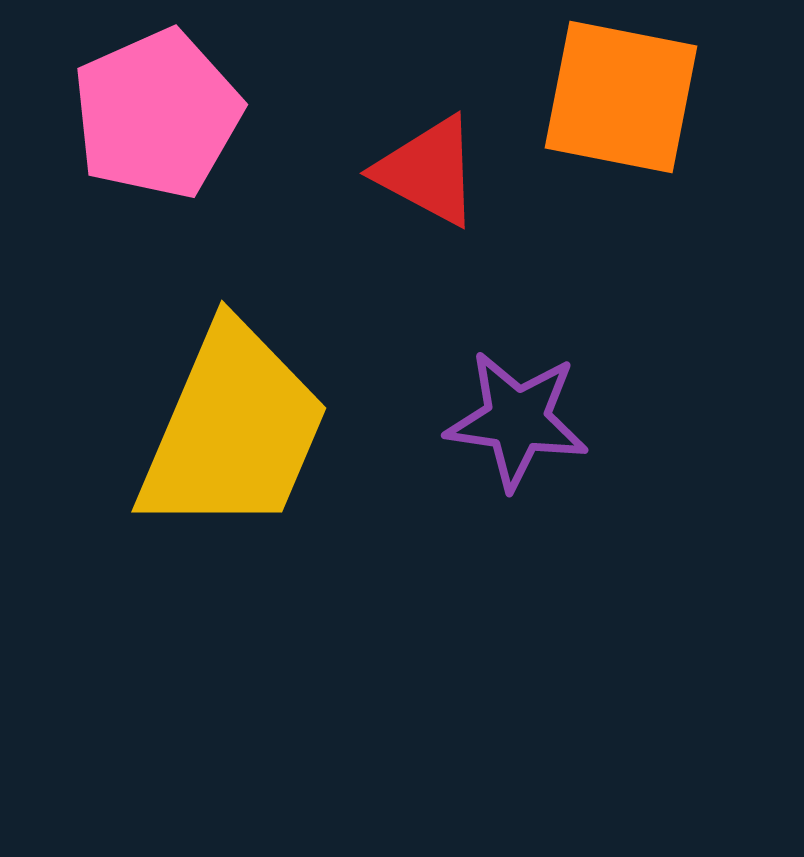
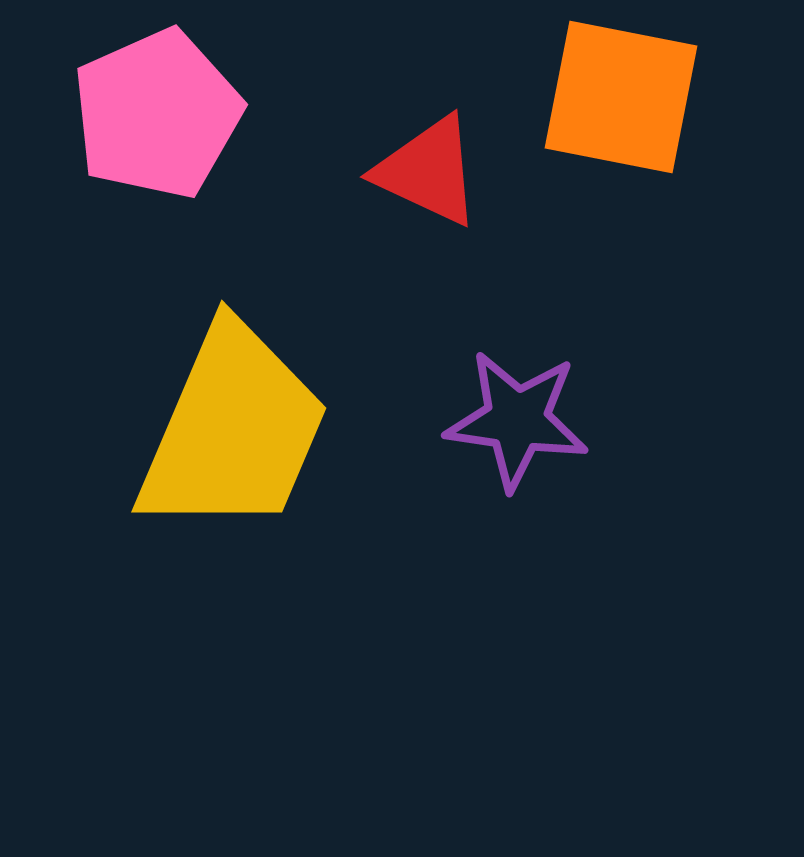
red triangle: rotated 3 degrees counterclockwise
